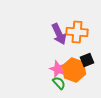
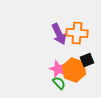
orange cross: moved 1 px down
